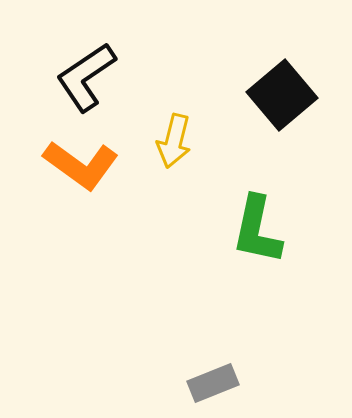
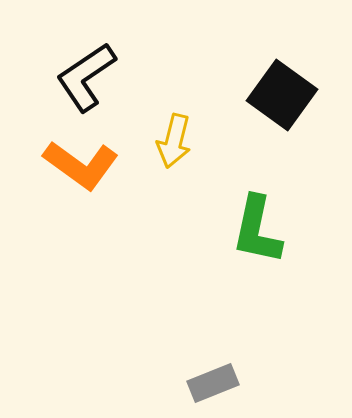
black square: rotated 14 degrees counterclockwise
